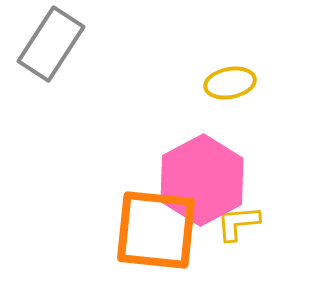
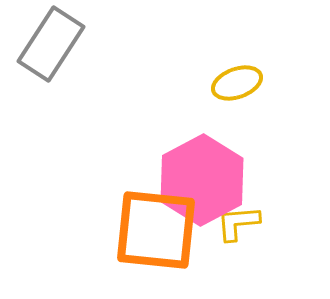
yellow ellipse: moved 7 px right; rotated 9 degrees counterclockwise
